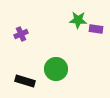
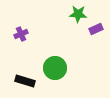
green star: moved 6 px up
purple rectangle: rotated 32 degrees counterclockwise
green circle: moved 1 px left, 1 px up
